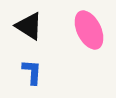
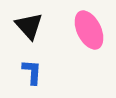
black triangle: rotated 16 degrees clockwise
